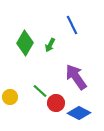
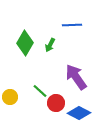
blue line: rotated 66 degrees counterclockwise
